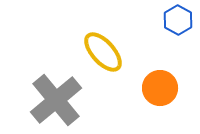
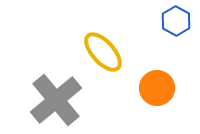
blue hexagon: moved 2 px left, 1 px down
orange circle: moved 3 px left
